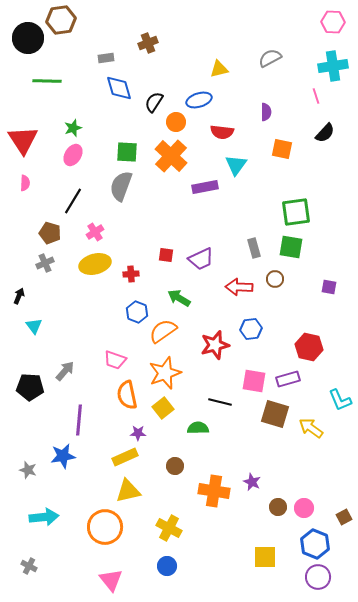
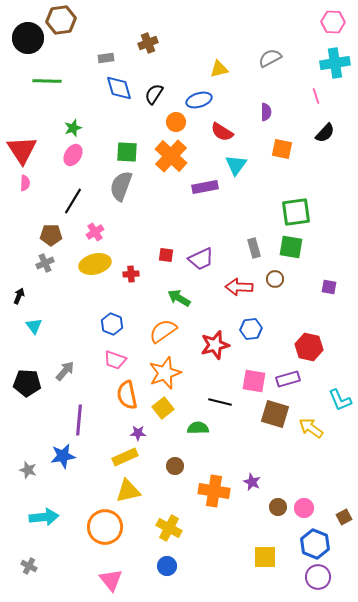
cyan cross at (333, 66): moved 2 px right, 3 px up
black semicircle at (154, 102): moved 8 px up
red semicircle at (222, 132): rotated 25 degrees clockwise
red triangle at (23, 140): moved 1 px left, 10 px down
brown pentagon at (50, 233): moved 1 px right, 2 px down; rotated 15 degrees counterclockwise
blue hexagon at (137, 312): moved 25 px left, 12 px down
black pentagon at (30, 387): moved 3 px left, 4 px up
